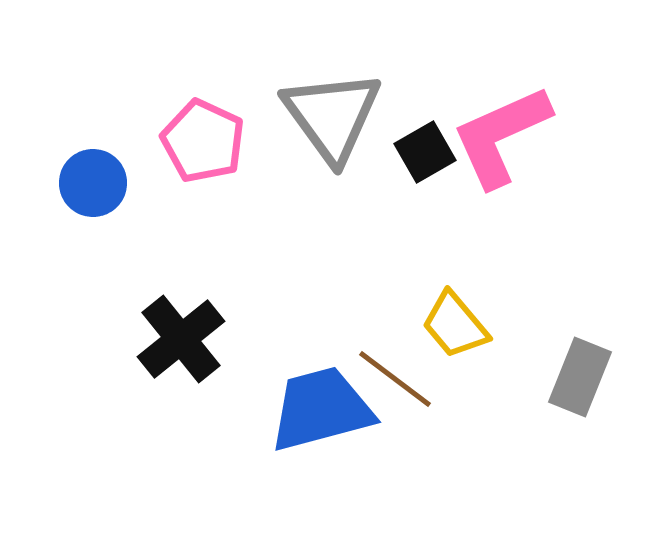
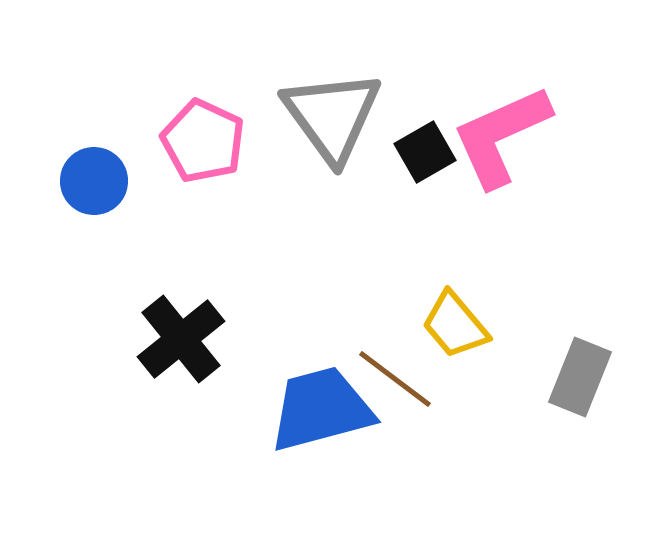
blue circle: moved 1 px right, 2 px up
